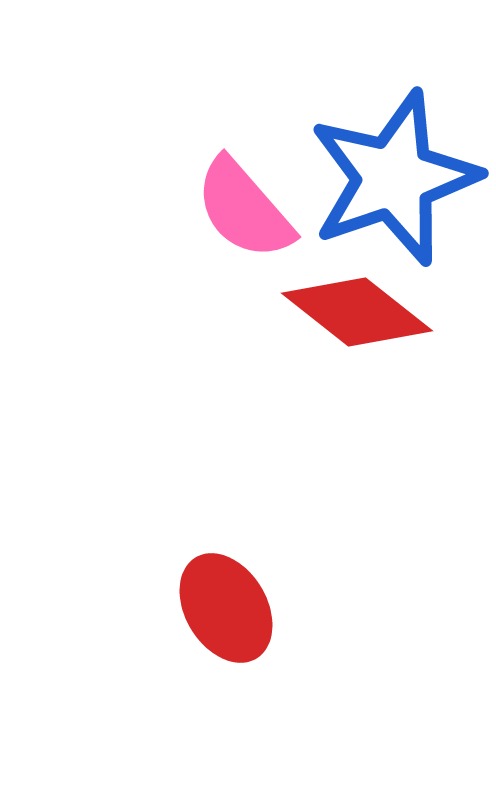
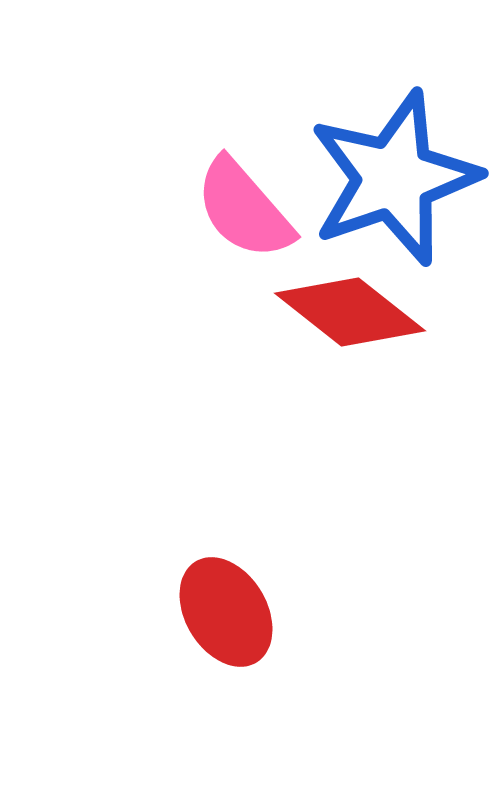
red diamond: moved 7 px left
red ellipse: moved 4 px down
